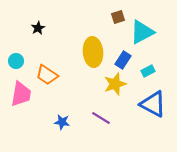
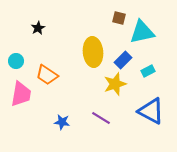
brown square: moved 1 px right, 1 px down; rotated 32 degrees clockwise
cyan triangle: rotated 16 degrees clockwise
blue rectangle: rotated 12 degrees clockwise
blue triangle: moved 2 px left, 7 px down
